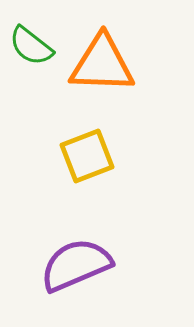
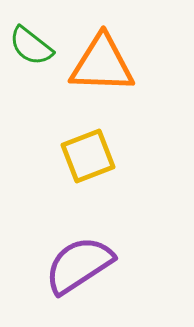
yellow square: moved 1 px right
purple semicircle: moved 3 px right; rotated 10 degrees counterclockwise
